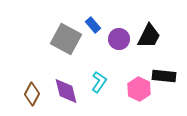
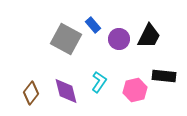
pink hexagon: moved 4 px left, 1 px down; rotated 20 degrees clockwise
brown diamond: moved 1 px left, 1 px up; rotated 10 degrees clockwise
